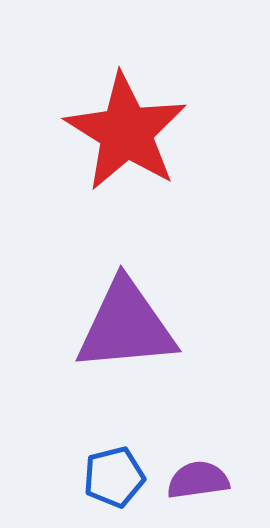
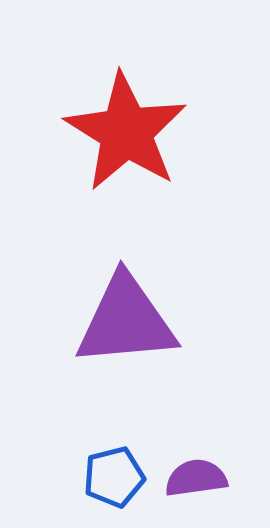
purple triangle: moved 5 px up
purple semicircle: moved 2 px left, 2 px up
